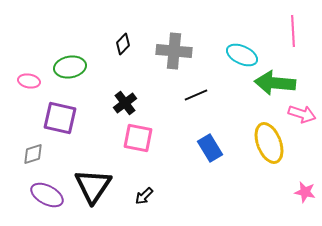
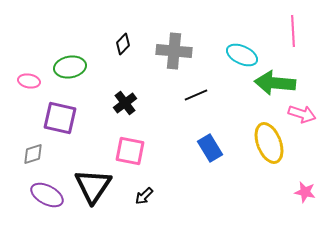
pink square: moved 8 px left, 13 px down
